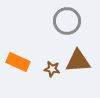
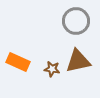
gray circle: moved 9 px right
brown triangle: rotated 8 degrees counterclockwise
